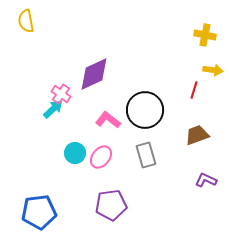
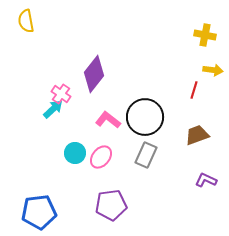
purple diamond: rotated 27 degrees counterclockwise
black circle: moved 7 px down
gray rectangle: rotated 40 degrees clockwise
